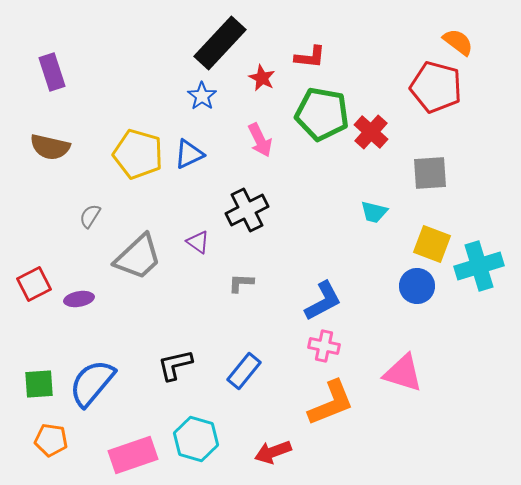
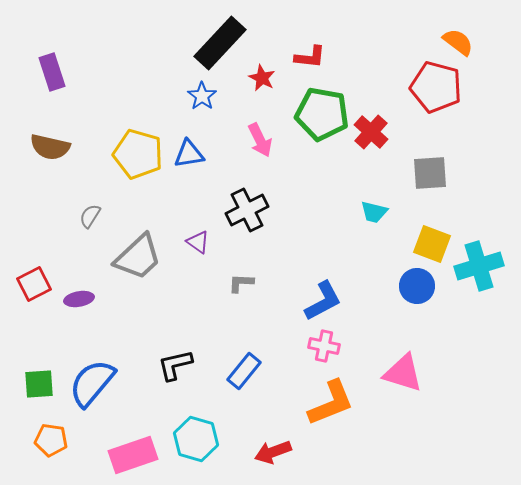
blue triangle: rotated 16 degrees clockwise
